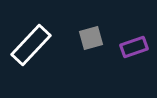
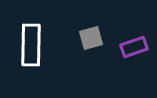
white rectangle: rotated 42 degrees counterclockwise
